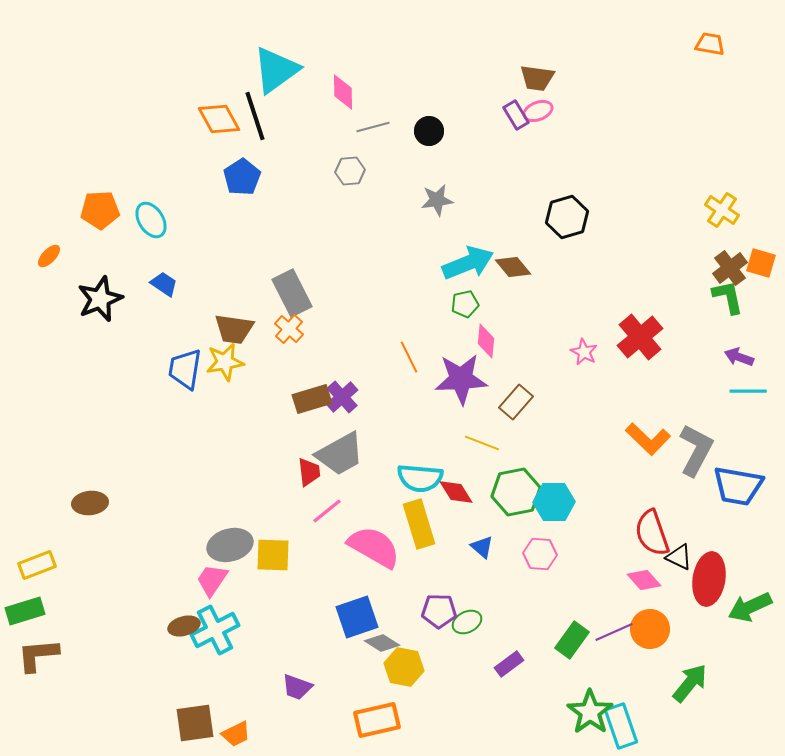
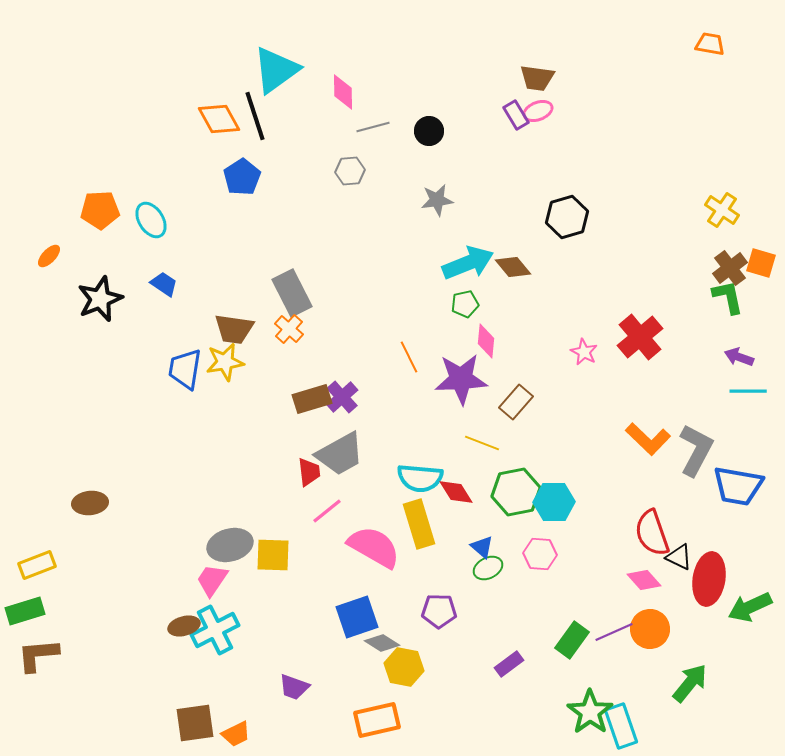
green ellipse at (467, 622): moved 21 px right, 54 px up
purple trapezoid at (297, 687): moved 3 px left
